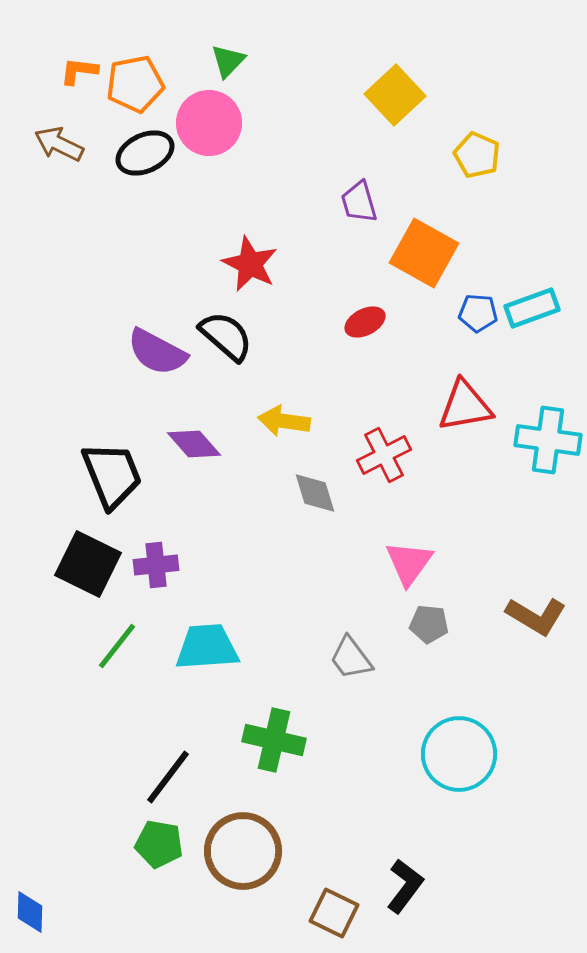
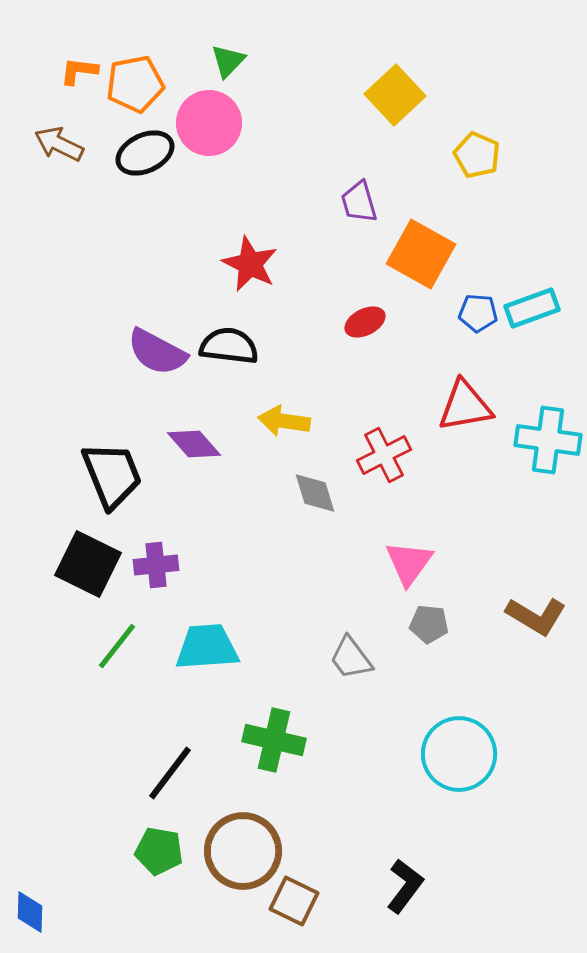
orange square: moved 3 px left, 1 px down
black semicircle: moved 3 px right, 10 px down; rotated 34 degrees counterclockwise
black line: moved 2 px right, 4 px up
green pentagon: moved 7 px down
brown square: moved 40 px left, 12 px up
